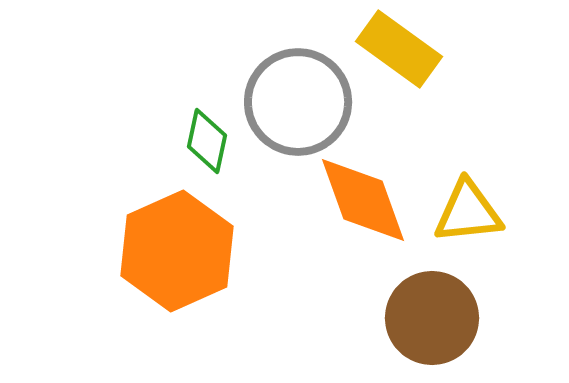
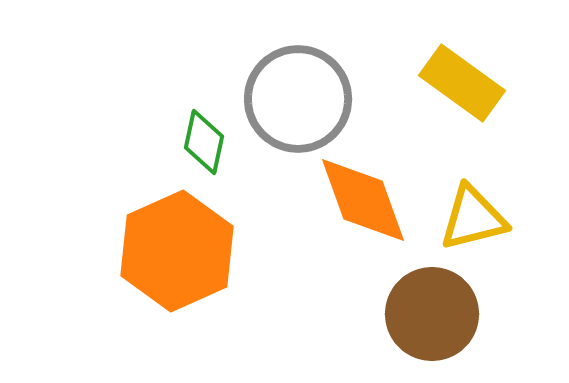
yellow rectangle: moved 63 px right, 34 px down
gray circle: moved 3 px up
green diamond: moved 3 px left, 1 px down
yellow triangle: moved 5 px right, 6 px down; rotated 8 degrees counterclockwise
brown circle: moved 4 px up
